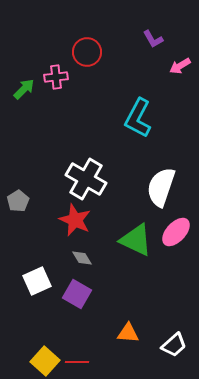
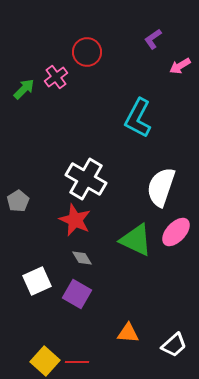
purple L-shape: rotated 85 degrees clockwise
pink cross: rotated 30 degrees counterclockwise
